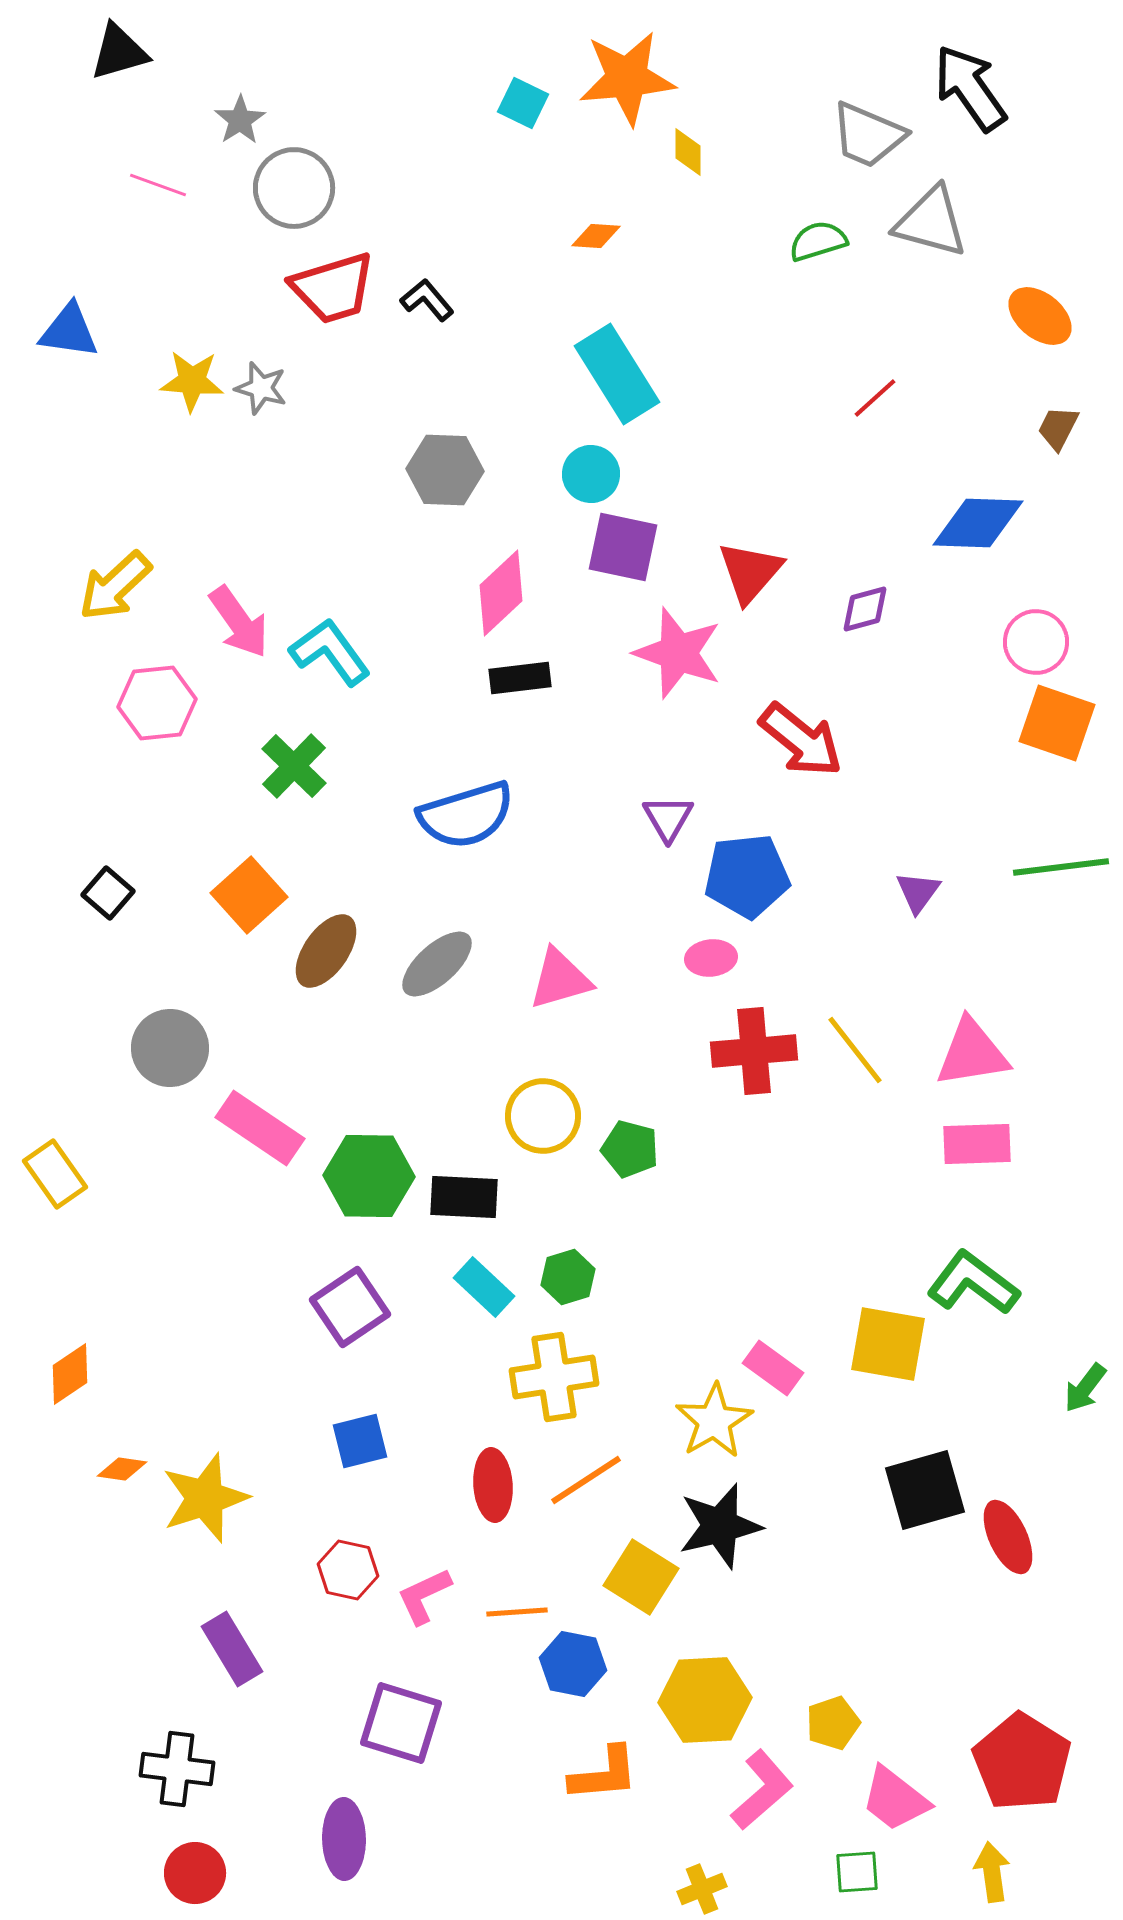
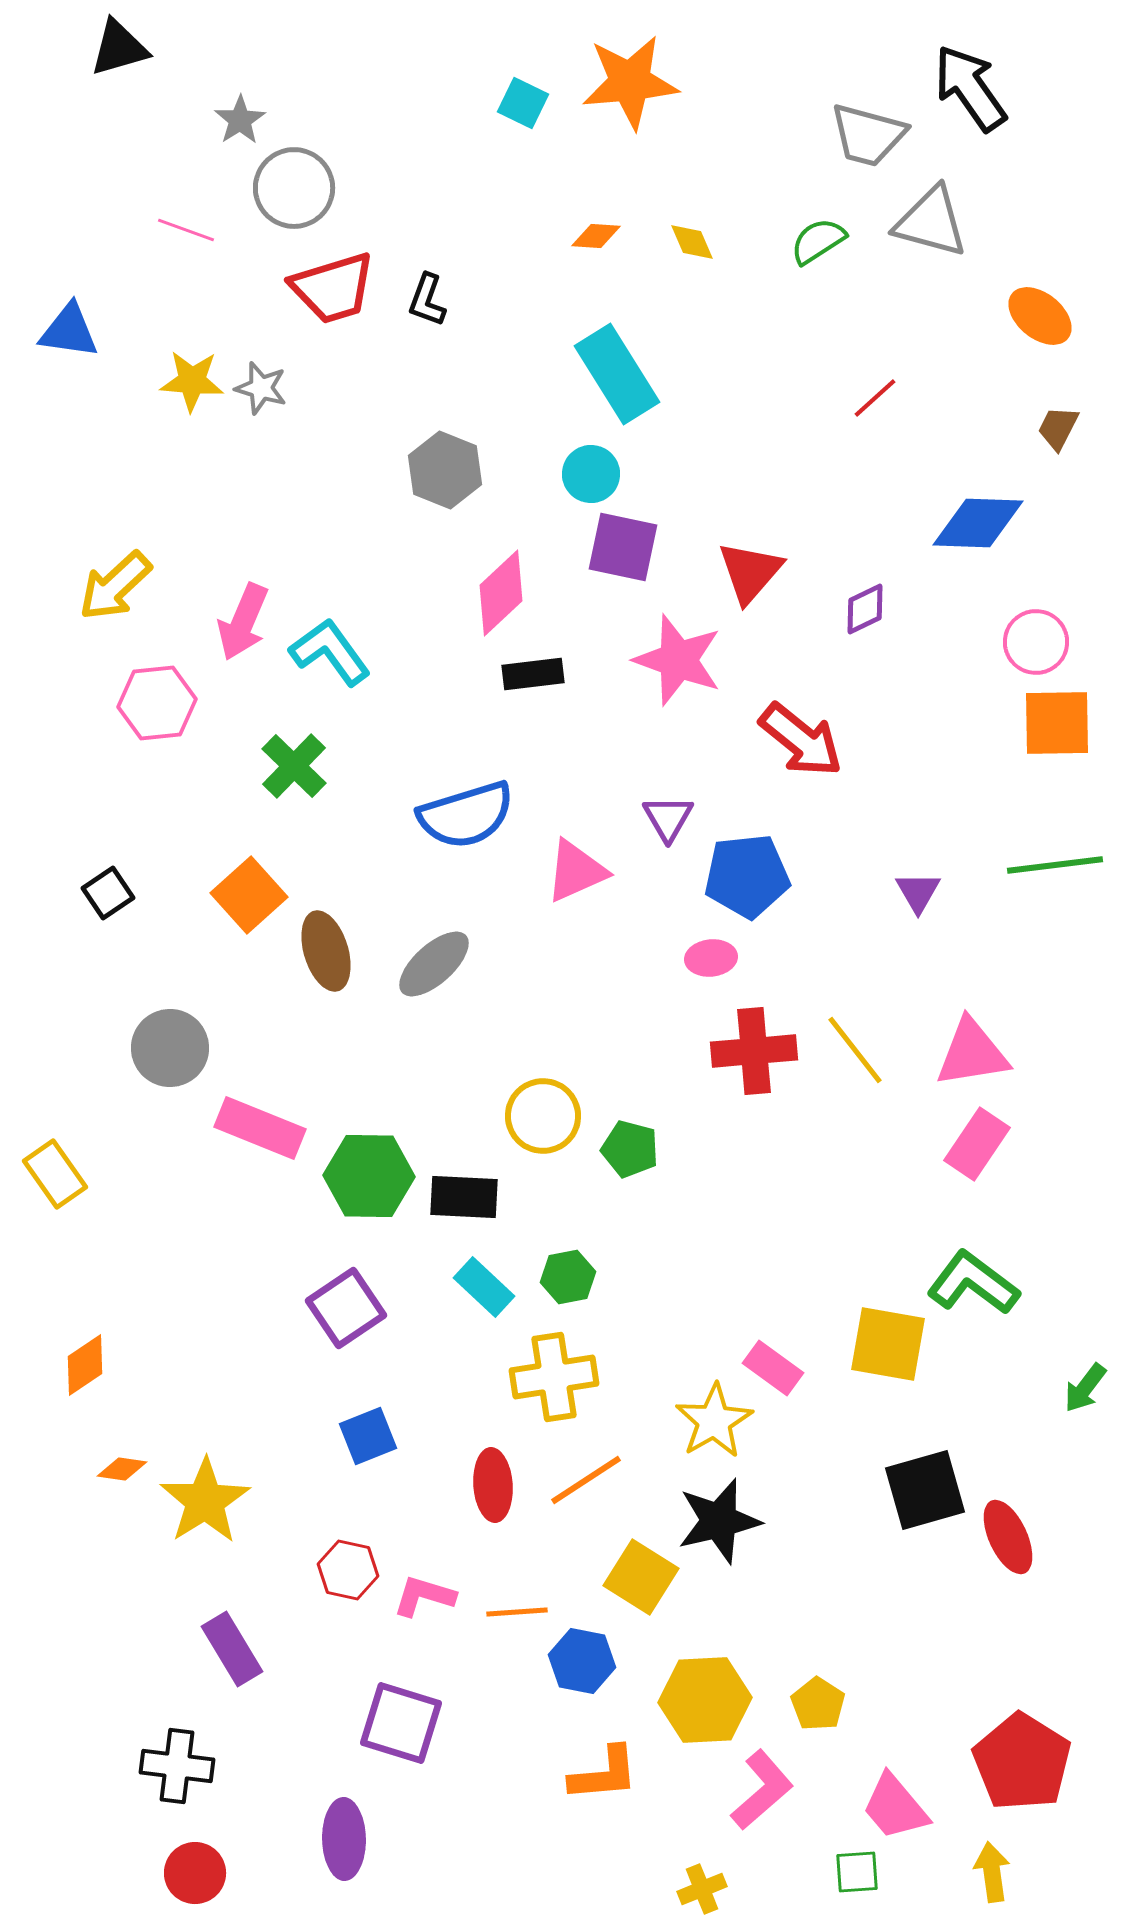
black triangle at (119, 52): moved 4 px up
orange star at (627, 78): moved 3 px right, 4 px down
gray trapezoid at (868, 135): rotated 8 degrees counterclockwise
yellow diamond at (688, 152): moved 4 px right, 90 px down; rotated 24 degrees counterclockwise
pink line at (158, 185): moved 28 px right, 45 px down
green semicircle at (818, 241): rotated 16 degrees counterclockwise
black L-shape at (427, 300): rotated 120 degrees counterclockwise
gray hexagon at (445, 470): rotated 20 degrees clockwise
purple diamond at (865, 609): rotated 10 degrees counterclockwise
pink arrow at (239, 622): moved 4 px right; rotated 58 degrees clockwise
pink star at (678, 653): moved 7 px down
black rectangle at (520, 678): moved 13 px right, 4 px up
orange square at (1057, 723): rotated 20 degrees counterclockwise
green line at (1061, 867): moved 6 px left, 2 px up
purple triangle at (918, 892): rotated 6 degrees counterclockwise
black square at (108, 893): rotated 15 degrees clockwise
brown ellipse at (326, 951): rotated 52 degrees counterclockwise
gray ellipse at (437, 964): moved 3 px left
pink triangle at (560, 979): moved 16 px right, 108 px up; rotated 8 degrees counterclockwise
pink rectangle at (260, 1128): rotated 12 degrees counterclockwise
pink rectangle at (977, 1144): rotated 54 degrees counterclockwise
green hexagon at (568, 1277): rotated 6 degrees clockwise
purple square at (350, 1307): moved 4 px left, 1 px down
orange diamond at (70, 1374): moved 15 px right, 9 px up
blue square at (360, 1441): moved 8 px right, 5 px up; rotated 8 degrees counterclockwise
yellow star at (205, 1498): moved 3 px down; rotated 14 degrees counterclockwise
black star at (720, 1526): moved 1 px left, 5 px up
pink L-shape at (424, 1596): rotated 42 degrees clockwise
blue hexagon at (573, 1664): moved 9 px right, 3 px up
yellow pentagon at (833, 1723): moved 15 px left, 19 px up; rotated 20 degrees counterclockwise
black cross at (177, 1769): moved 3 px up
pink trapezoid at (895, 1799): moved 8 px down; rotated 12 degrees clockwise
